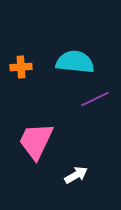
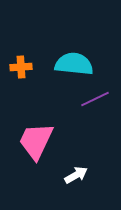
cyan semicircle: moved 1 px left, 2 px down
